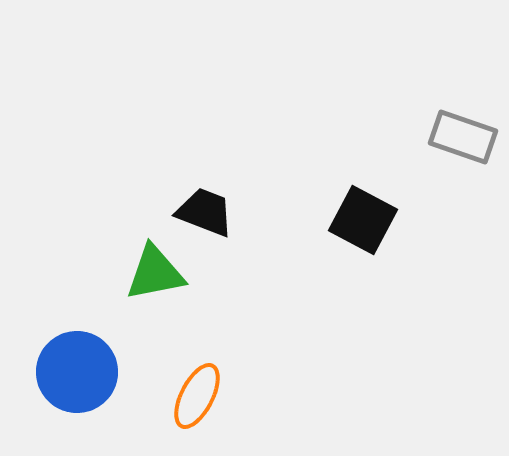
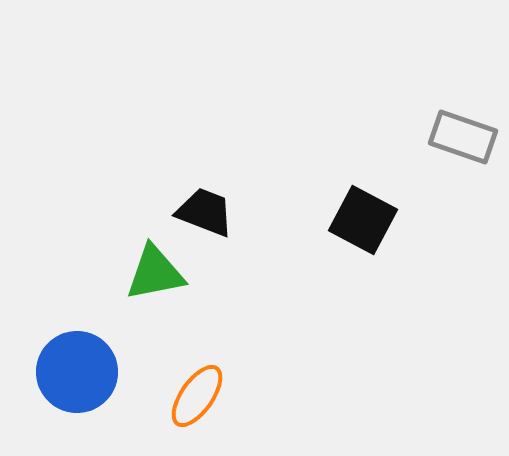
orange ellipse: rotated 8 degrees clockwise
